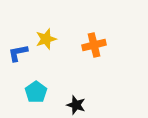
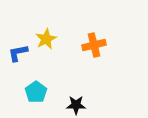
yellow star: rotated 10 degrees counterclockwise
black star: rotated 18 degrees counterclockwise
